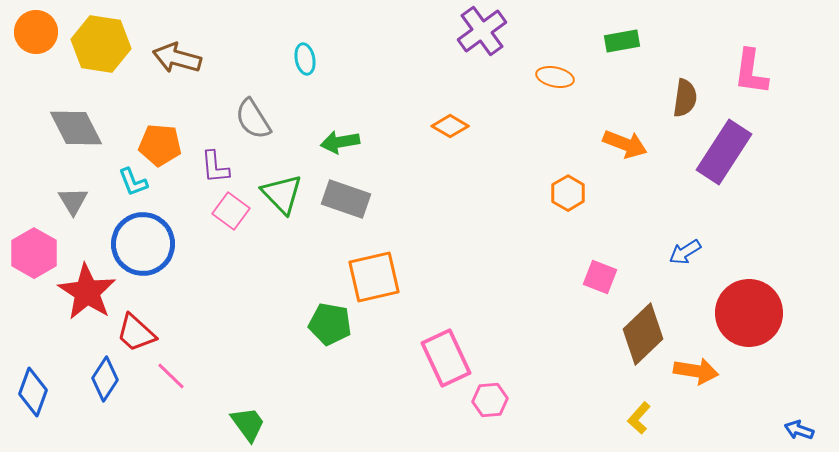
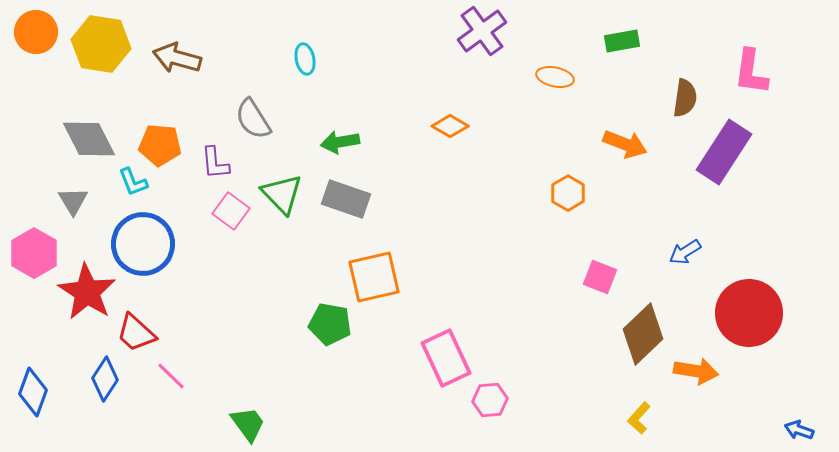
gray diamond at (76, 128): moved 13 px right, 11 px down
purple L-shape at (215, 167): moved 4 px up
